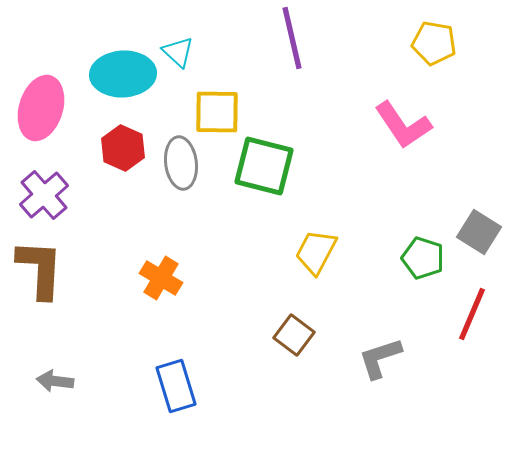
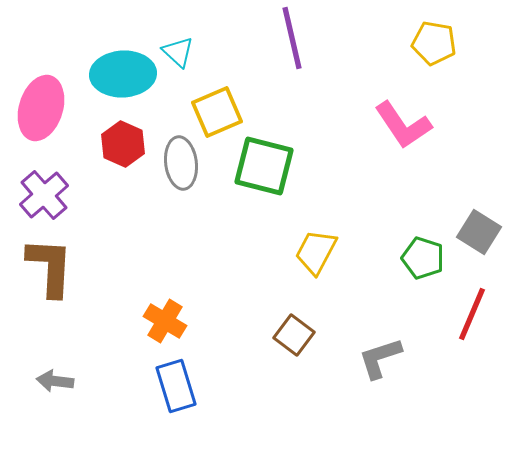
yellow square: rotated 24 degrees counterclockwise
red hexagon: moved 4 px up
brown L-shape: moved 10 px right, 2 px up
orange cross: moved 4 px right, 43 px down
